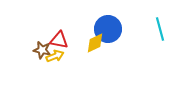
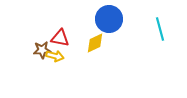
blue circle: moved 1 px right, 10 px up
red triangle: moved 1 px right, 2 px up
brown star: rotated 18 degrees counterclockwise
yellow arrow: rotated 36 degrees clockwise
